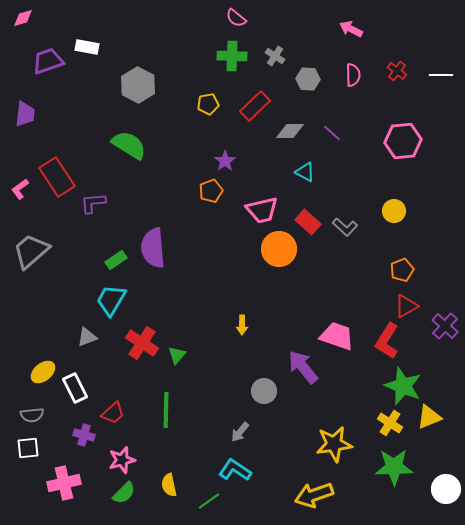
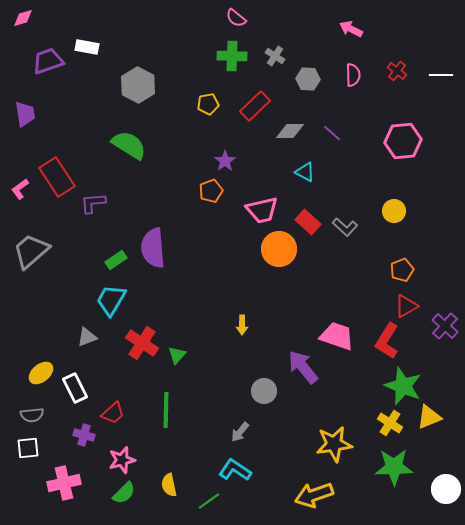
purple trapezoid at (25, 114): rotated 16 degrees counterclockwise
yellow ellipse at (43, 372): moved 2 px left, 1 px down
